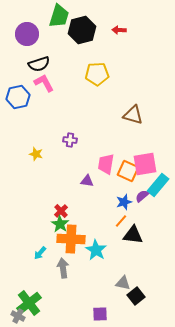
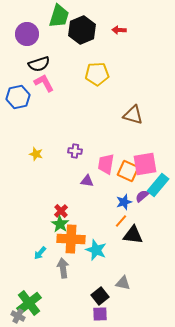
black hexagon: rotated 8 degrees counterclockwise
purple cross: moved 5 px right, 11 px down
cyan star: rotated 10 degrees counterclockwise
black square: moved 36 px left
